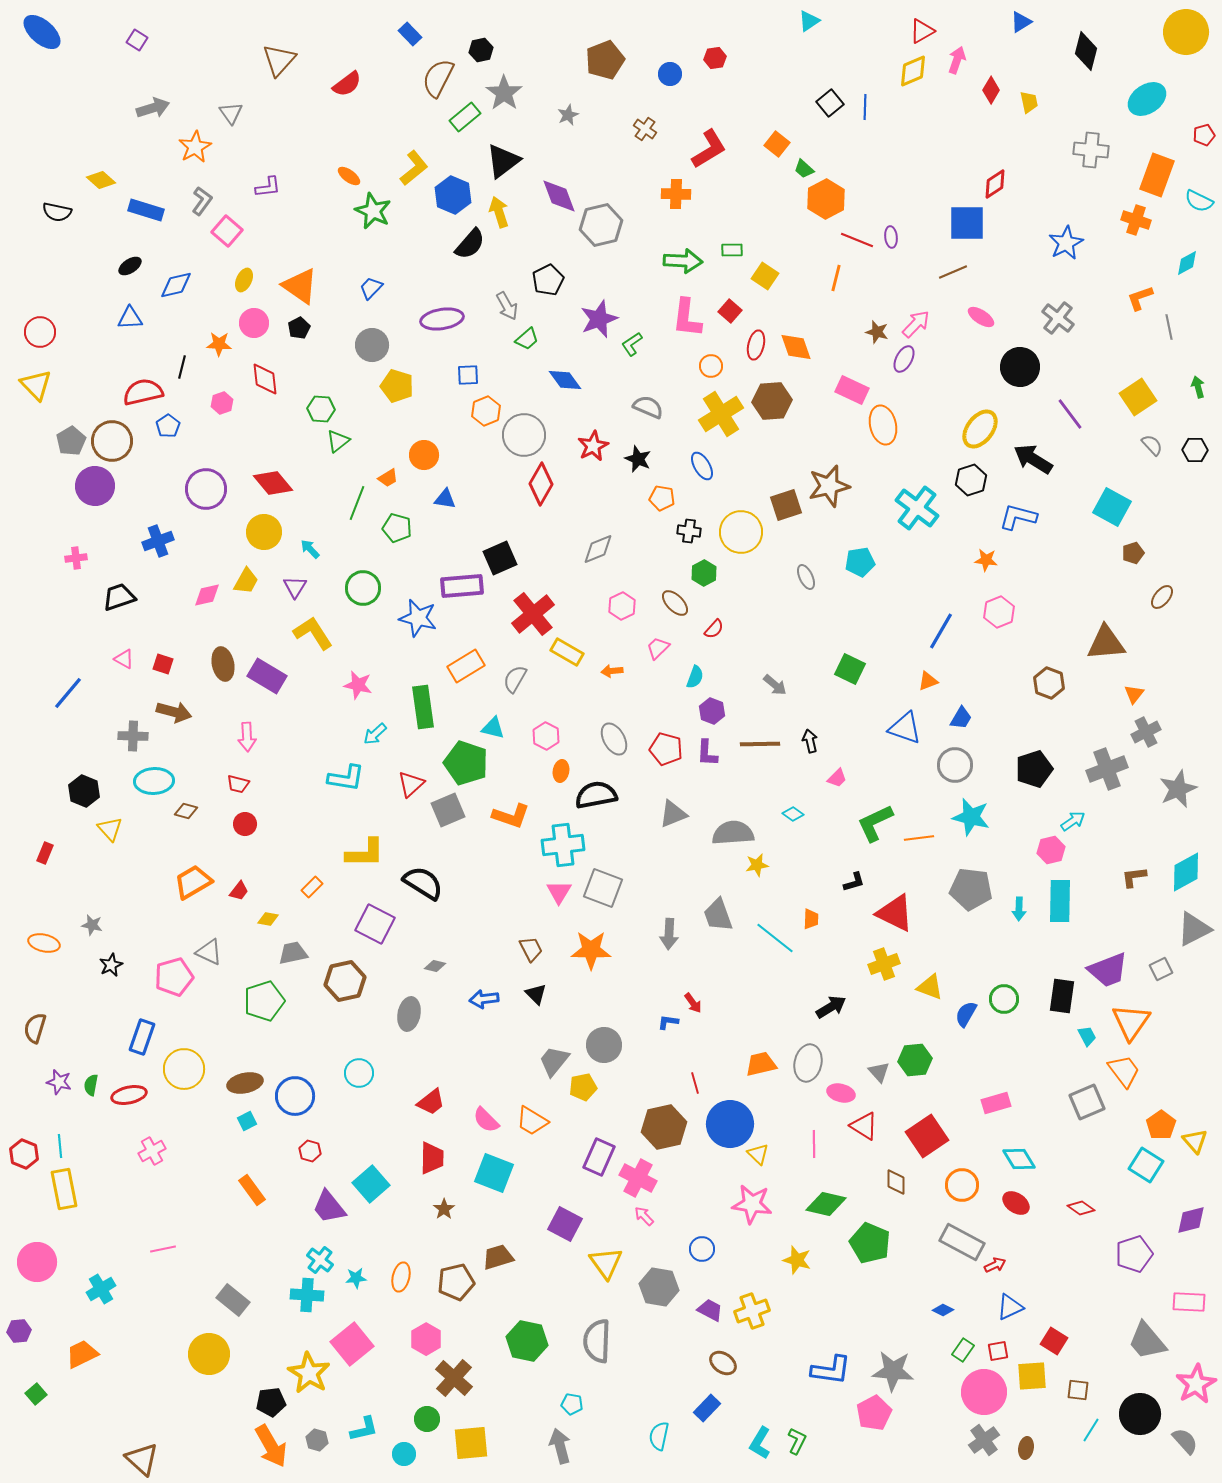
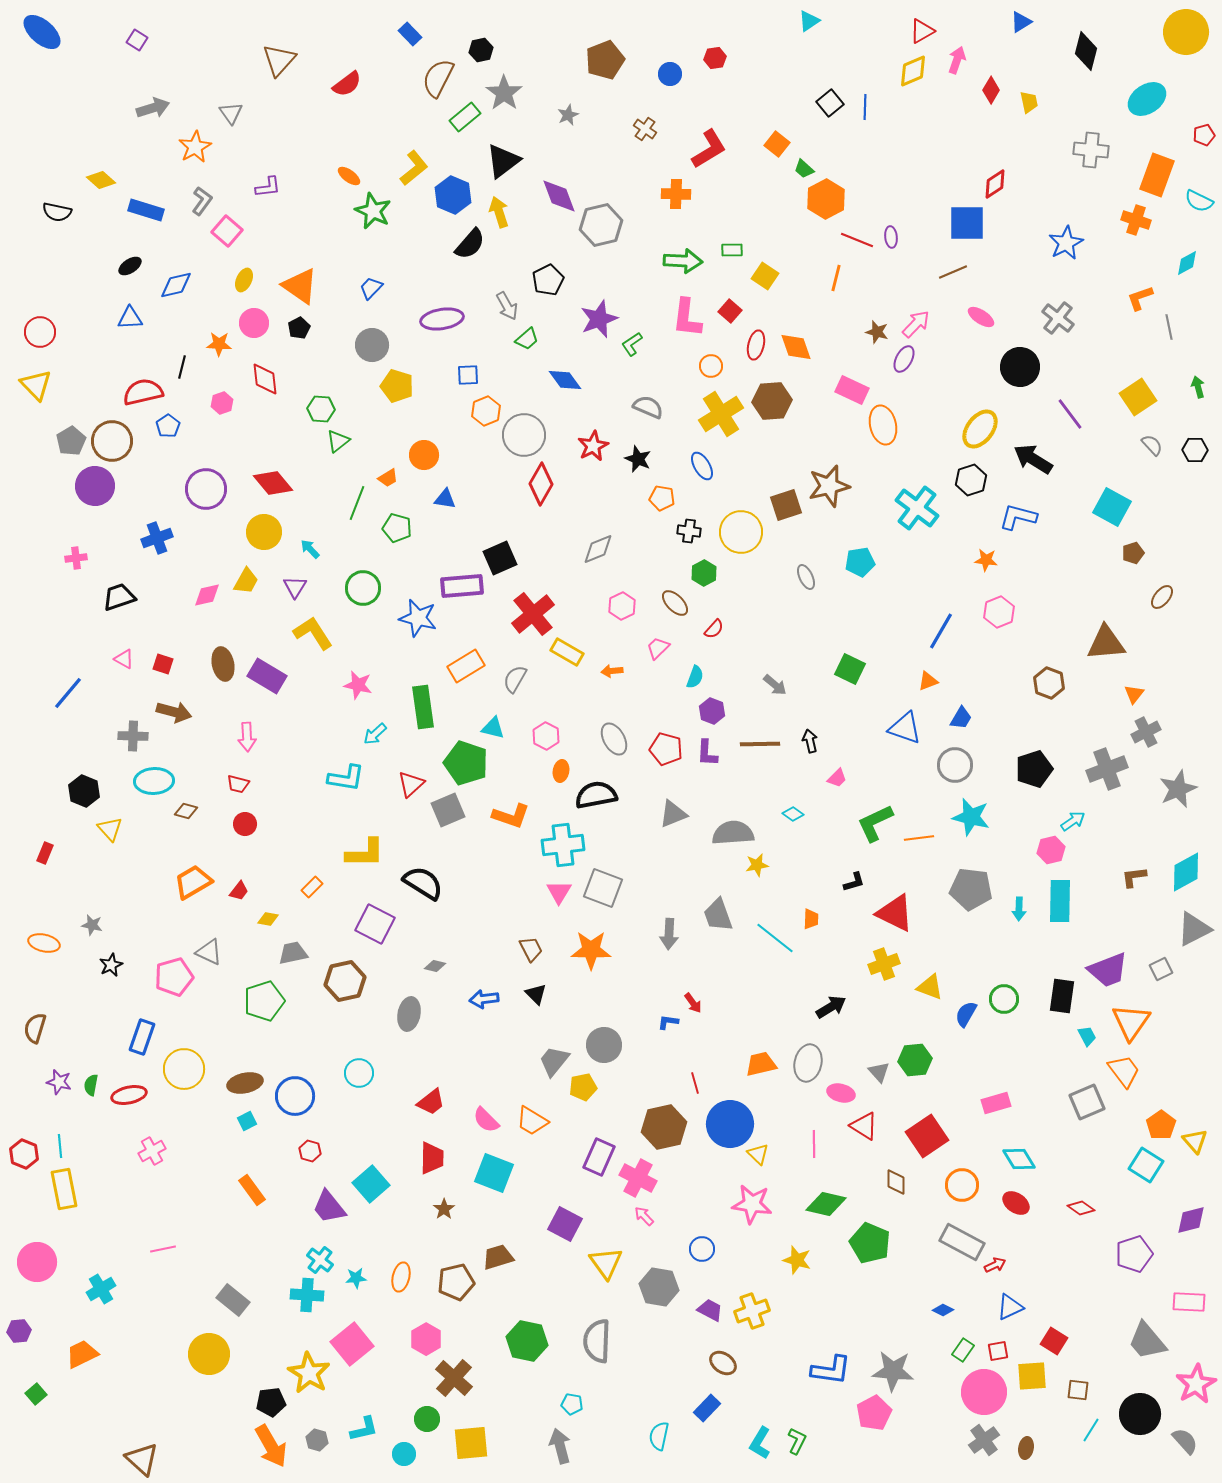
blue cross at (158, 541): moved 1 px left, 3 px up
